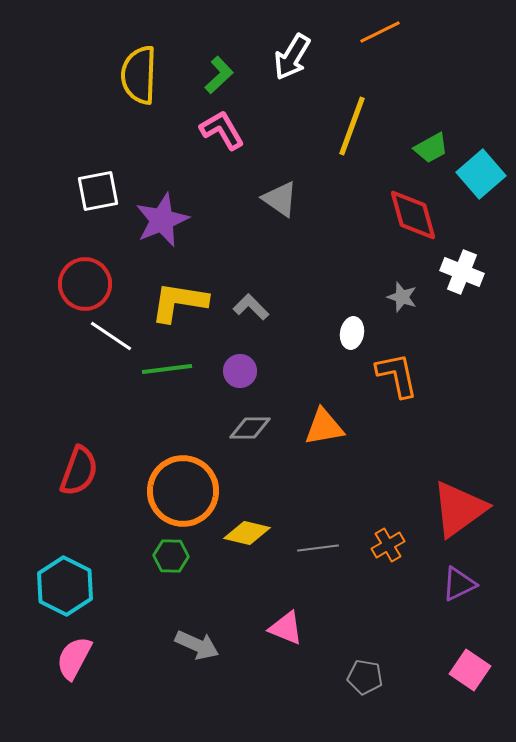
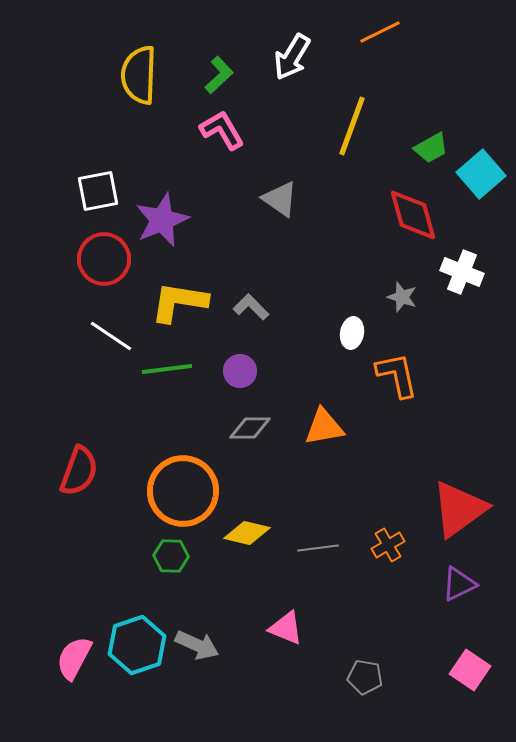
red circle: moved 19 px right, 25 px up
cyan hexagon: moved 72 px right, 59 px down; rotated 14 degrees clockwise
